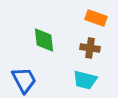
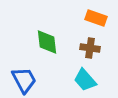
green diamond: moved 3 px right, 2 px down
cyan trapezoid: rotated 35 degrees clockwise
